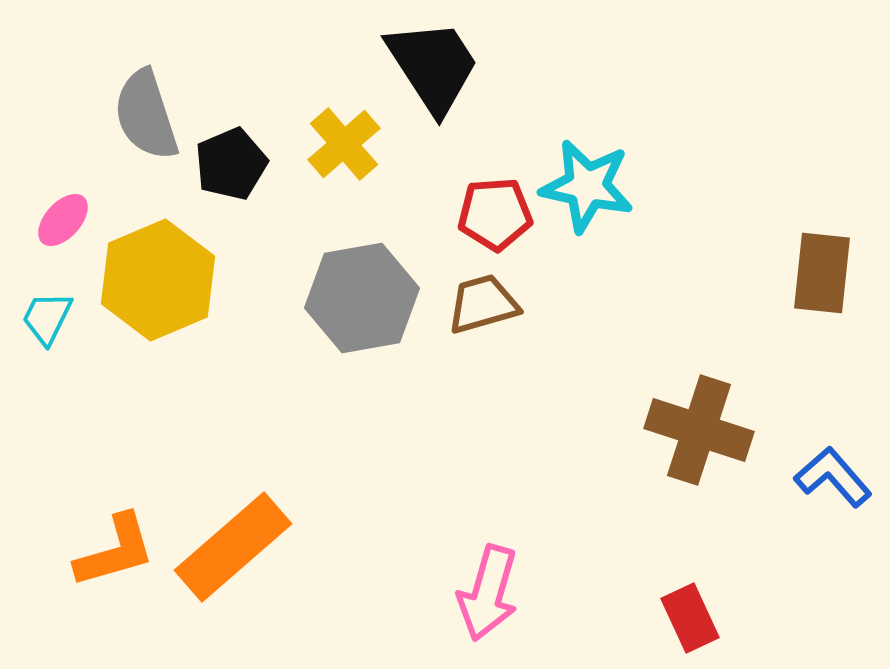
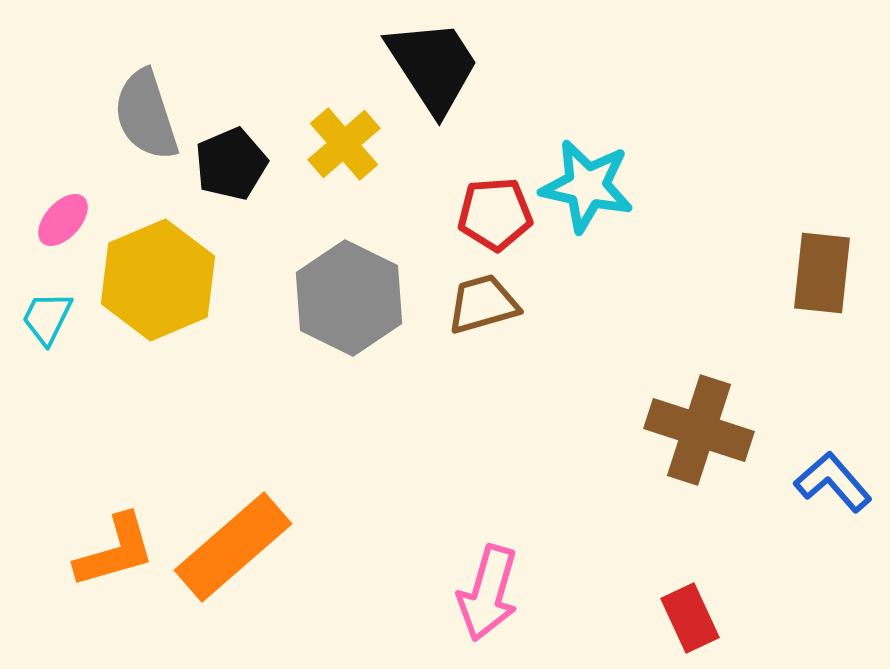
gray hexagon: moved 13 px left; rotated 24 degrees counterclockwise
blue L-shape: moved 5 px down
